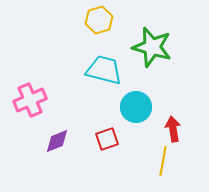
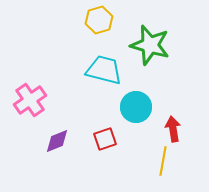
green star: moved 2 px left, 2 px up
pink cross: rotated 12 degrees counterclockwise
red square: moved 2 px left
